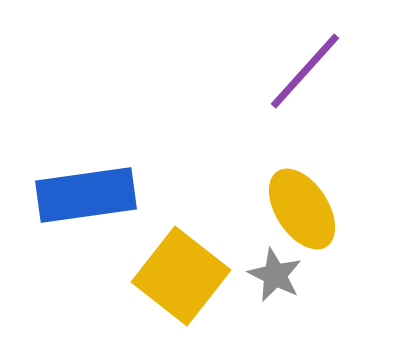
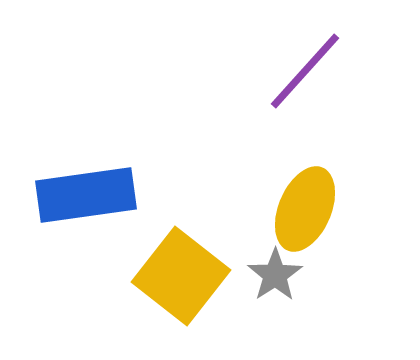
yellow ellipse: moved 3 px right; rotated 56 degrees clockwise
gray star: rotated 12 degrees clockwise
